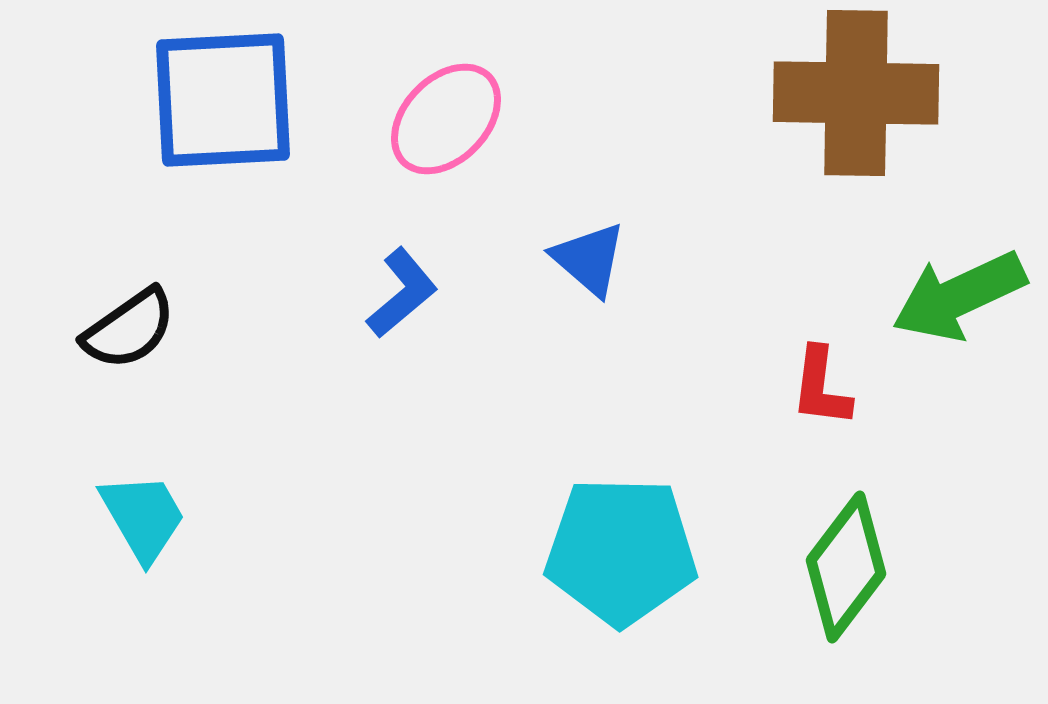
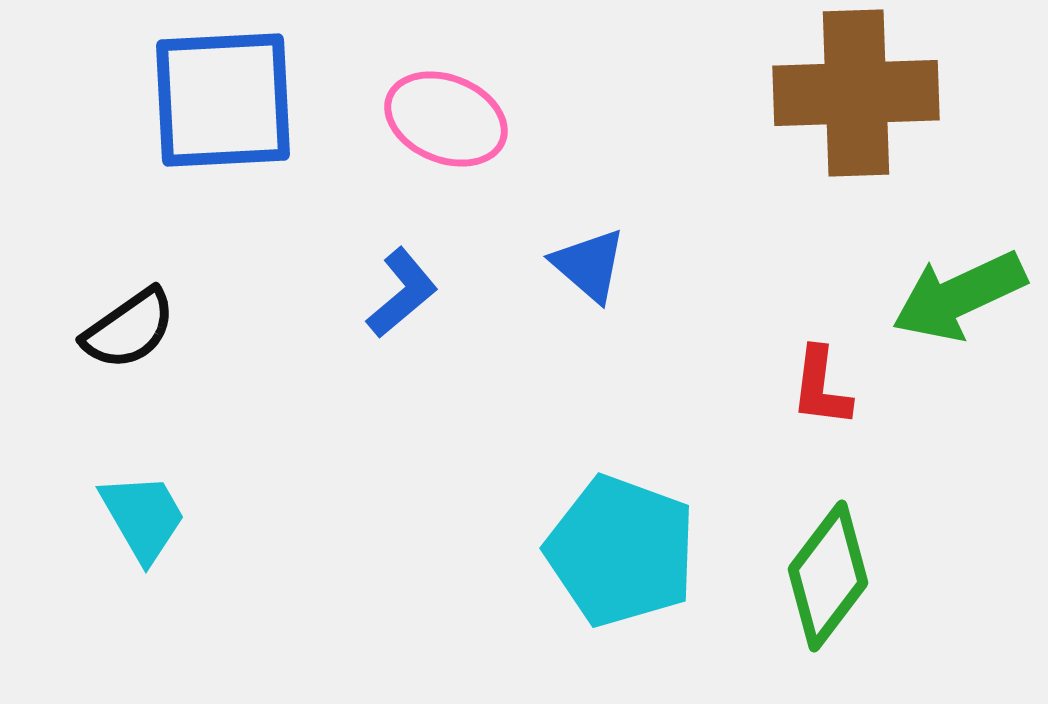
brown cross: rotated 3 degrees counterclockwise
pink ellipse: rotated 68 degrees clockwise
blue triangle: moved 6 px down
cyan pentagon: rotated 19 degrees clockwise
green diamond: moved 18 px left, 9 px down
